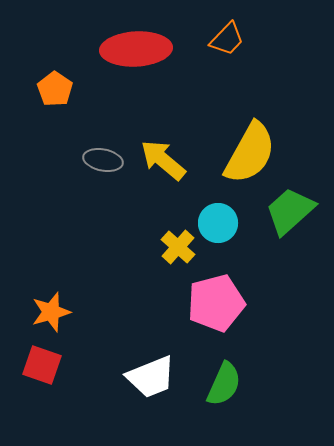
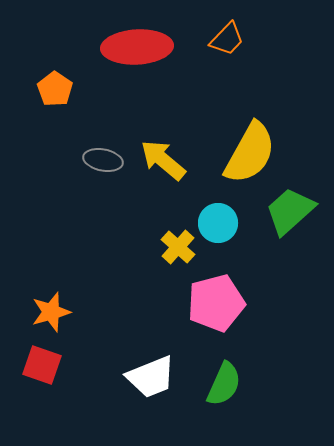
red ellipse: moved 1 px right, 2 px up
